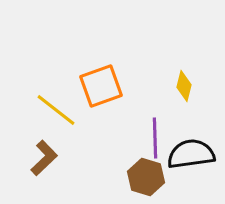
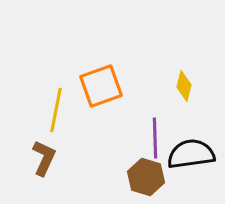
yellow line: rotated 63 degrees clockwise
brown L-shape: rotated 21 degrees counterclockwise
